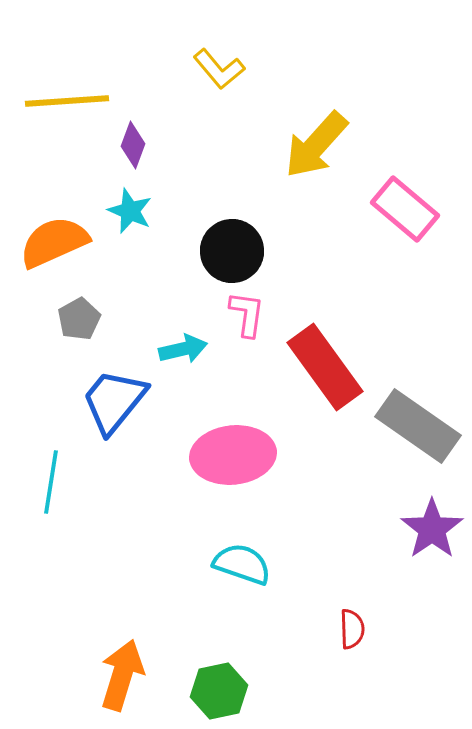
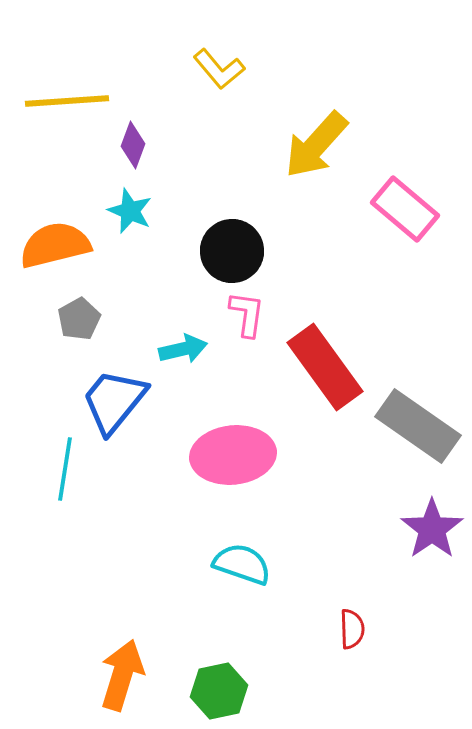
orange semicircle: moved 1 px right, 3 px down; rotated 10 degrees clockwise
cyan line: moved 14 px right, 13 px up
